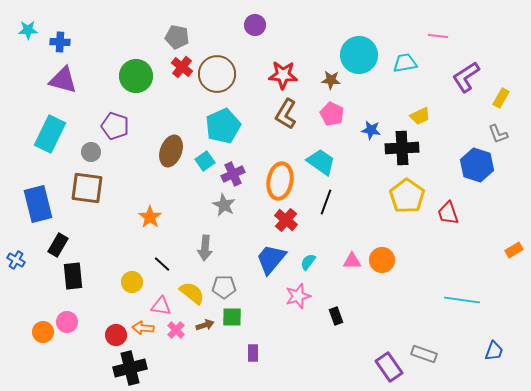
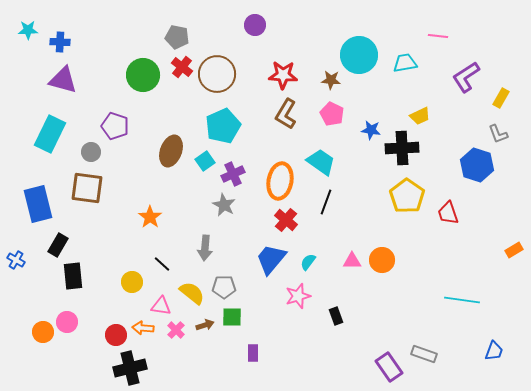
green circle at (136, 76): moved 7 px right, 1 px up
